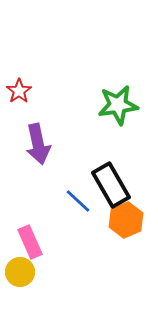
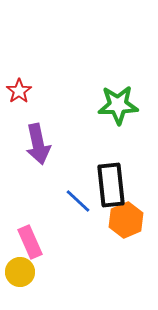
green star: rotated 6 degrees clockwise
black rectangle: rotated 24 degrees clockwise
